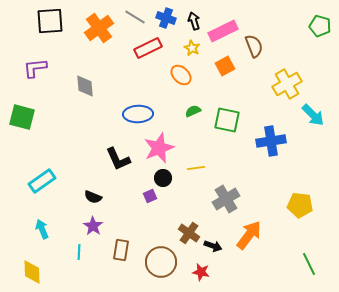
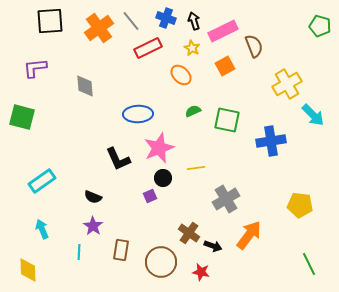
gray line at (135, 17): moved 4 px left, 4 px down; rotated 20 degrees clockwise
yellow diamond at (32, 272): moved 4 px left, 2 px up
